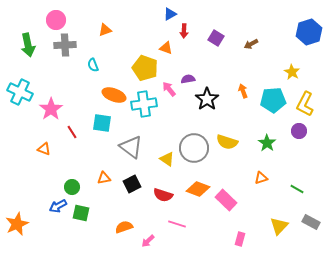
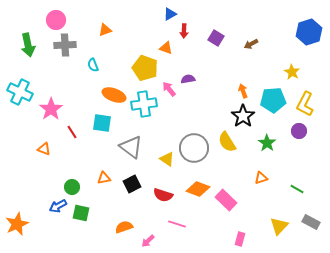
black star at (207, 99): moved 36 px right, 17 px down
yellow semicircle at (227, 142): rotated 40 degrees clockwise
